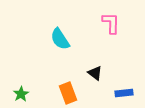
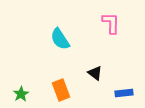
orange rectangle: moved 7 px left, 3 px up
